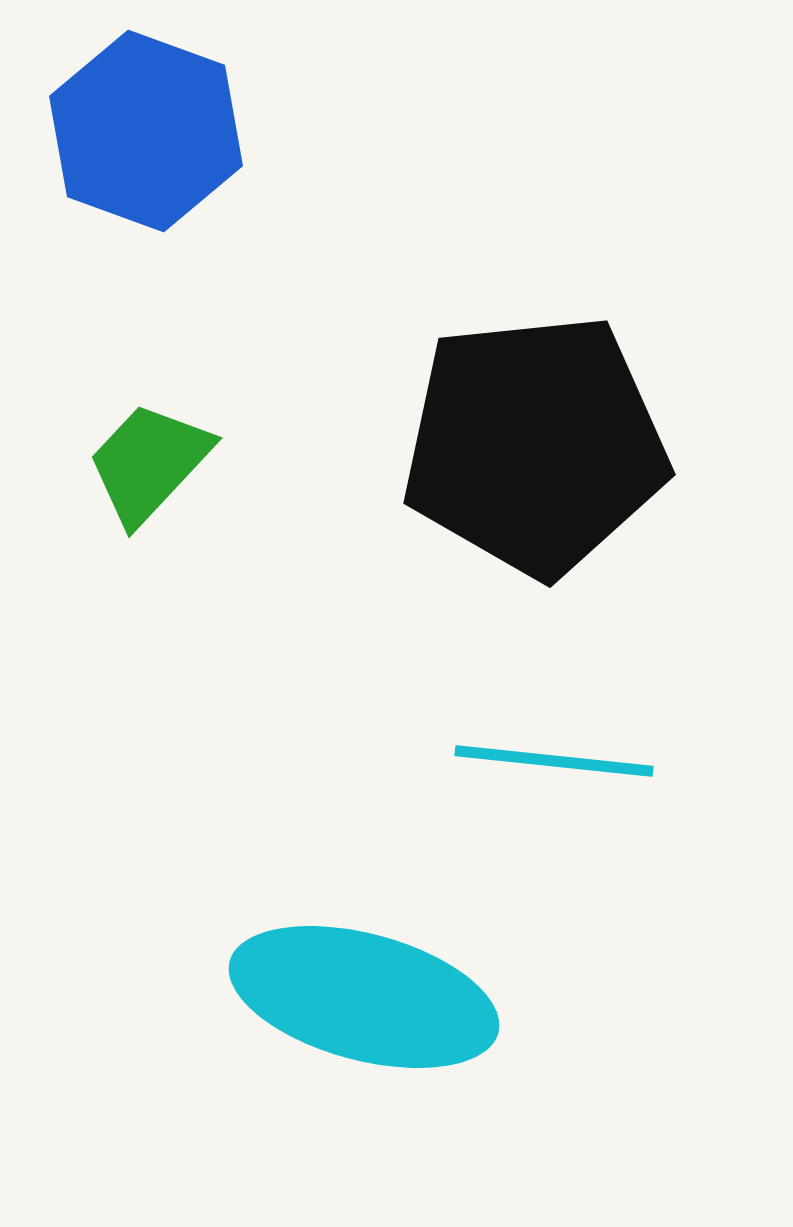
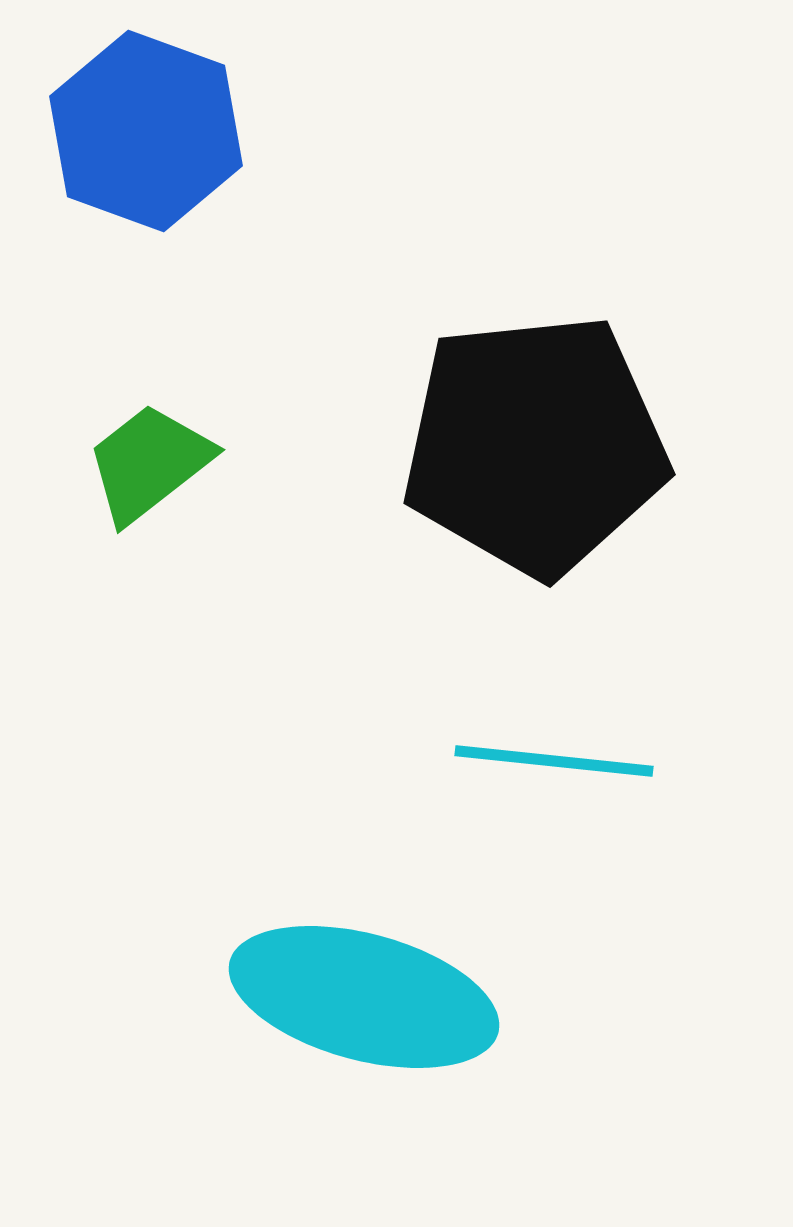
green trapezoid: rotated 9 degrees clockwise
